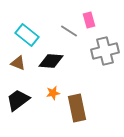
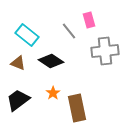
gray line: rotated 18 degrees clockwise
gray cross: rotated 8 degrees clockwise
black diamond: rotated 30 degrees clockwise
orange star: rotated 24 degrees counterclockwise
